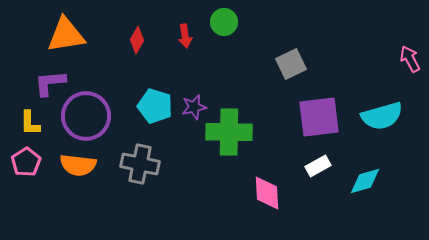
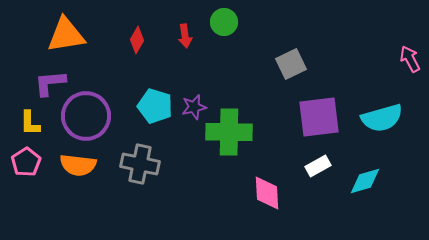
cyan semicircle: moved 2 px down
